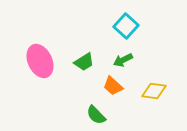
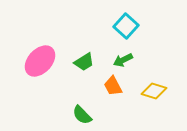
pink ellipse: rotated 68 degrees clockwise
orange trapezoid: rotated 20 degrees clockwise
yellow diamond: rotated 10 degrees clockwise
green semicircle: moved 14 px left
